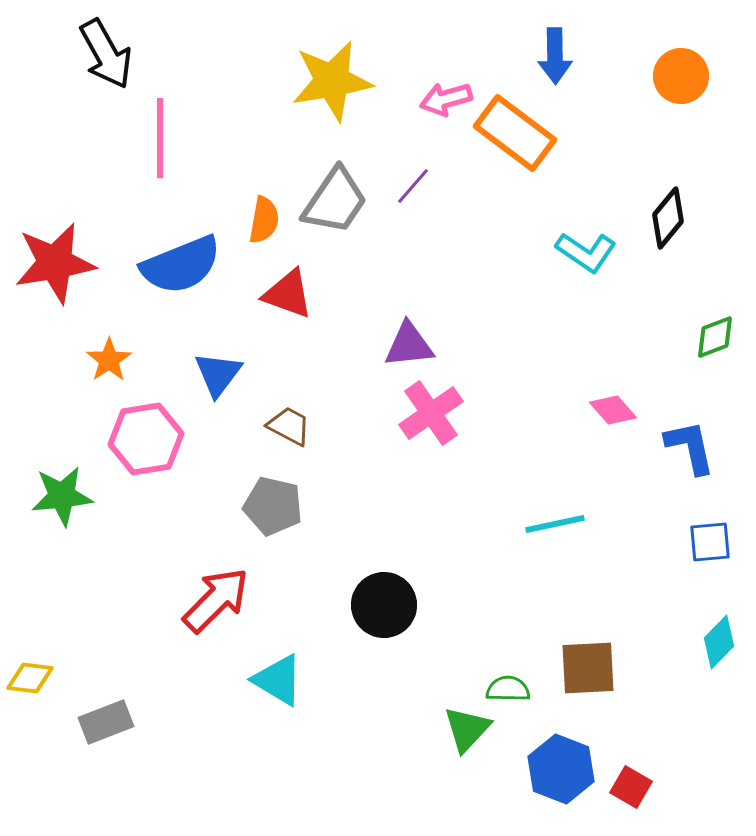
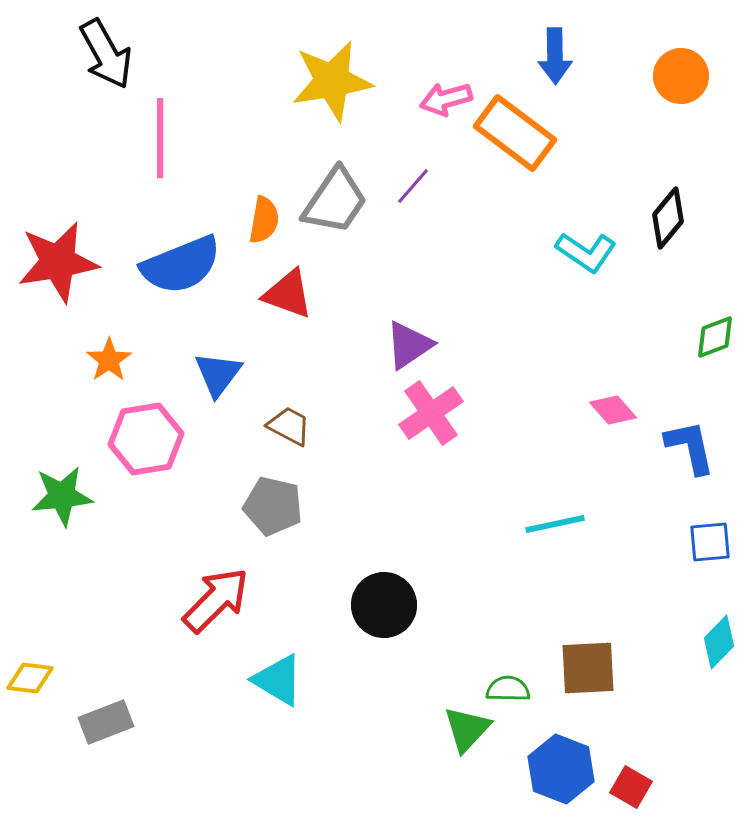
red star: moved 3 px right, 1 px up
purple triangle: rotated 28 degrees counterclockwise
